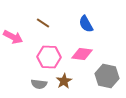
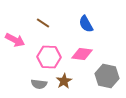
pink arrow: moved 2 px right, 3 px down
